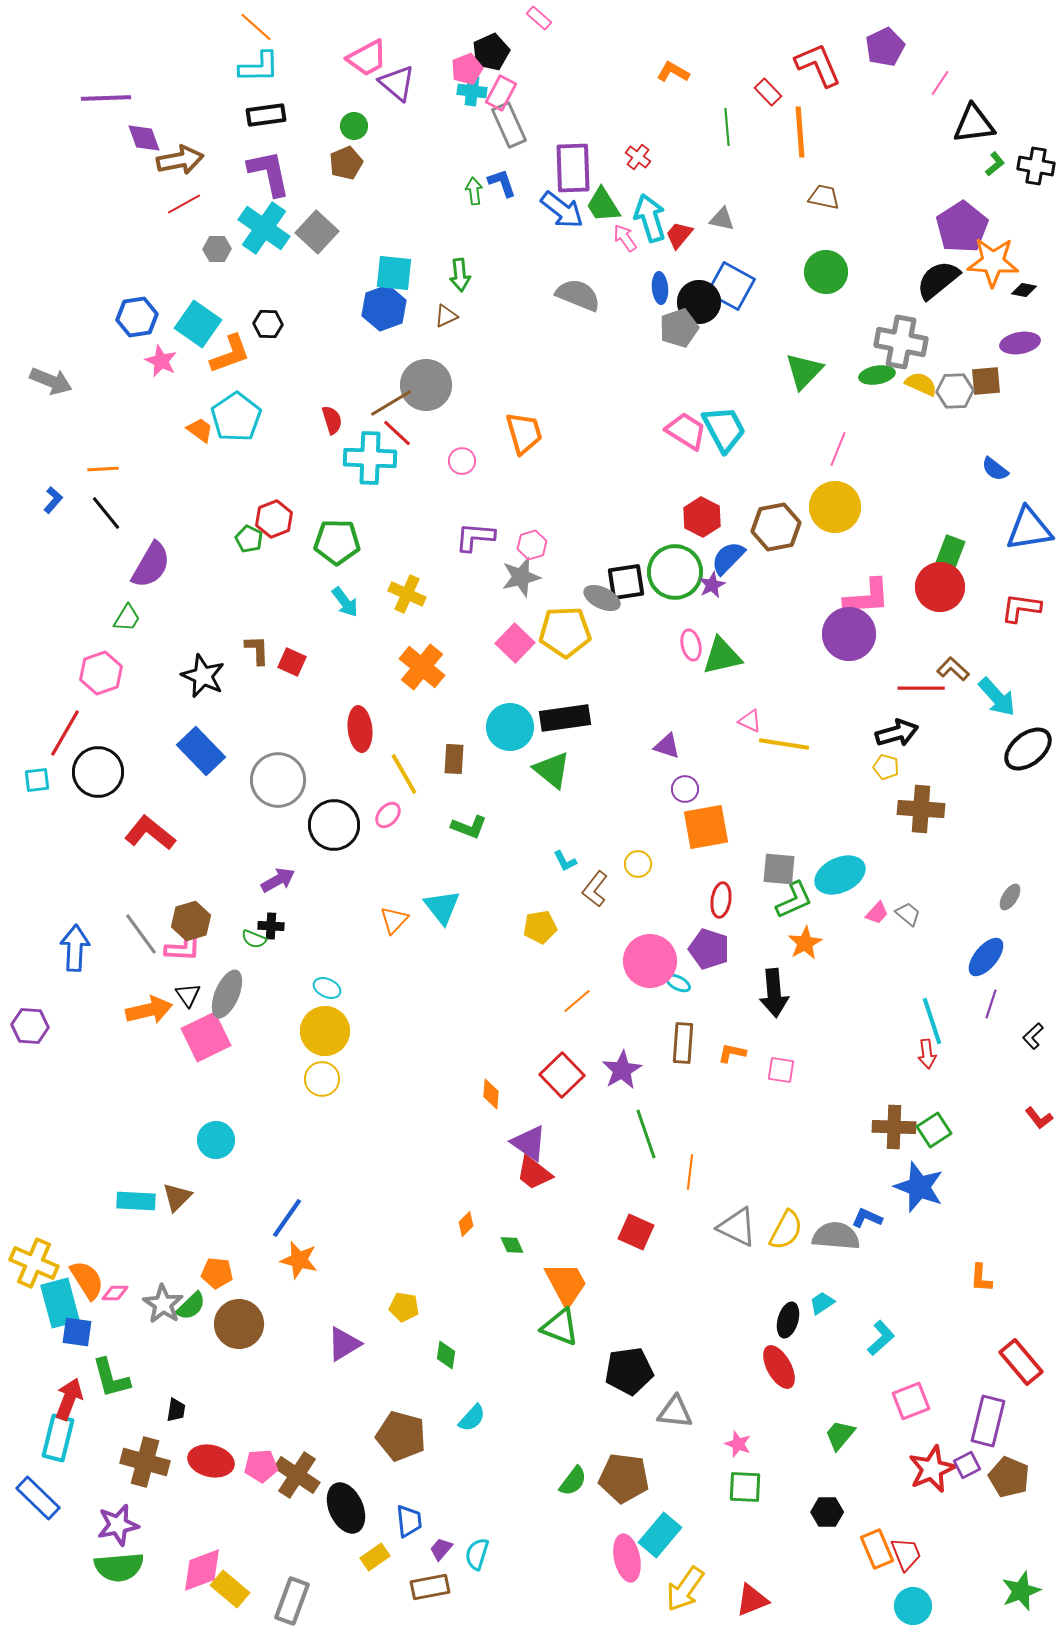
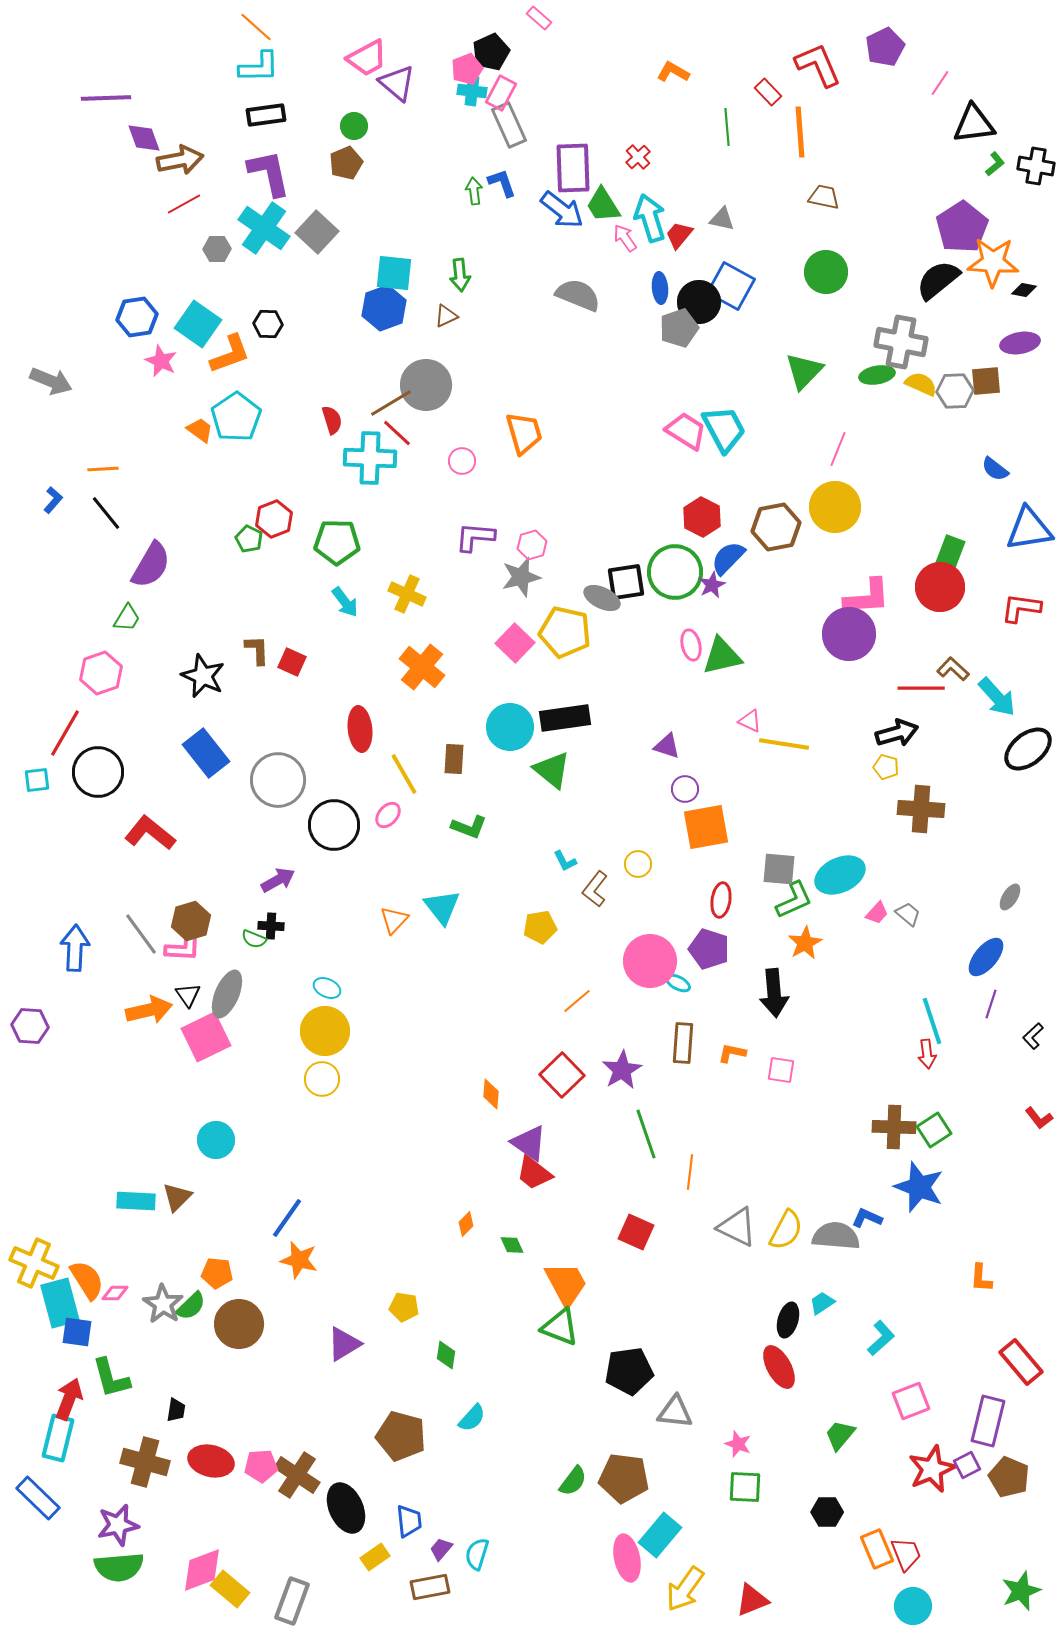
red cross at (638, 157): rotated 10 degrees clockwise
yellow pentagon at (565, 632): rotated 15 degrees clockwise
blue rectangle at (201, 751): moved 5 px right, 2 px down; rotated 6 degrees clockwise
